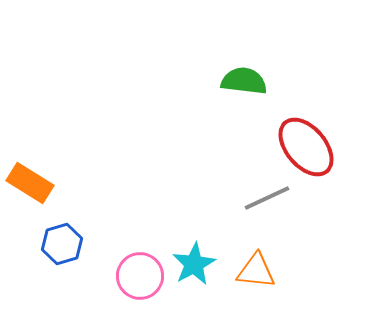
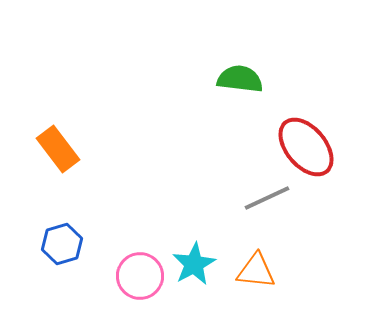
green semicircle: moved 4 px left, 2 px up
orange rectangle: moved 28 px right, 34 px up; rotated 21 degrees clockwise
